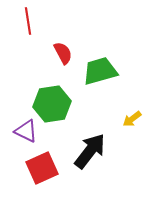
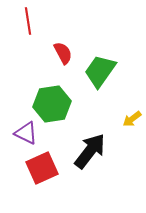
green trapezoid: rotated 39 degrees counterclockwise
purple triangle: moved 2 px down
